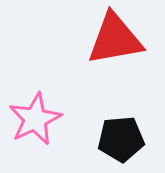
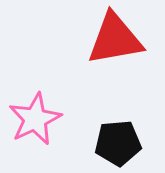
black pentagon: moved 3 px left, 4 px down
